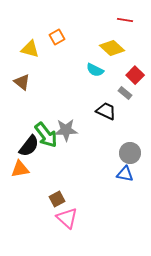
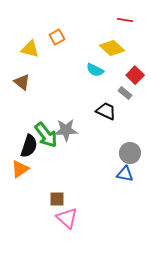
black semicircle: rotated 20 degrees counterclockwise
orange triangle: rotated 24 degrees counterclockwise
brown square: rotated 28 degrees clockwise
